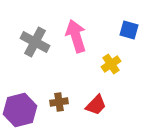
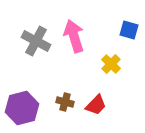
pink arrow: moved 2 px left
gray cross: moved 1 px right, 1 px up
yellow cross: rotated 12 degrees counterclockwise
brown cross: moved 6 px right; rotated 24 degrees clockwise
purple hexagon: moved 2 px right, 2 px up
